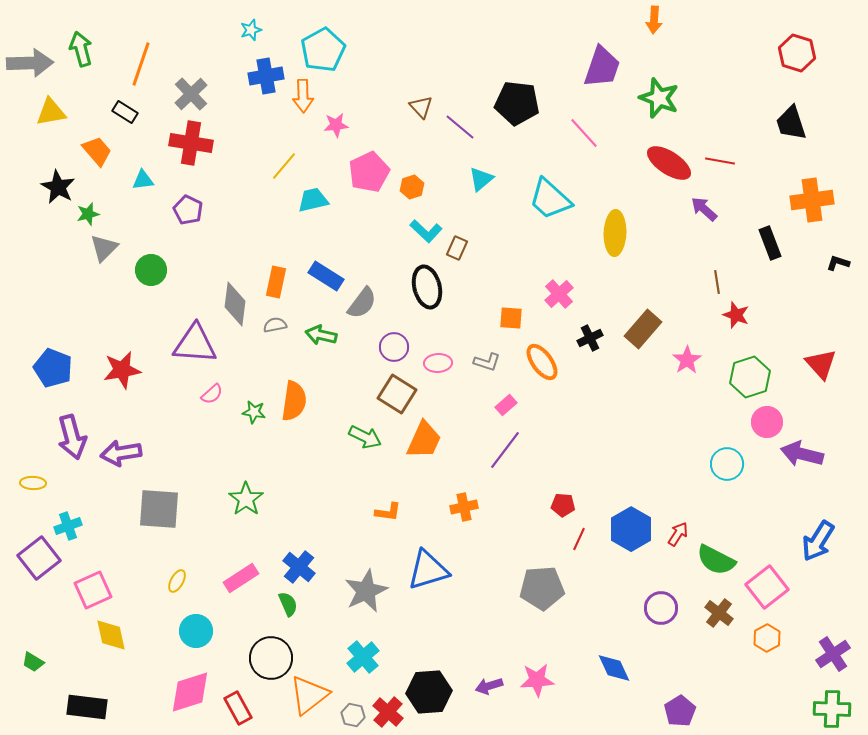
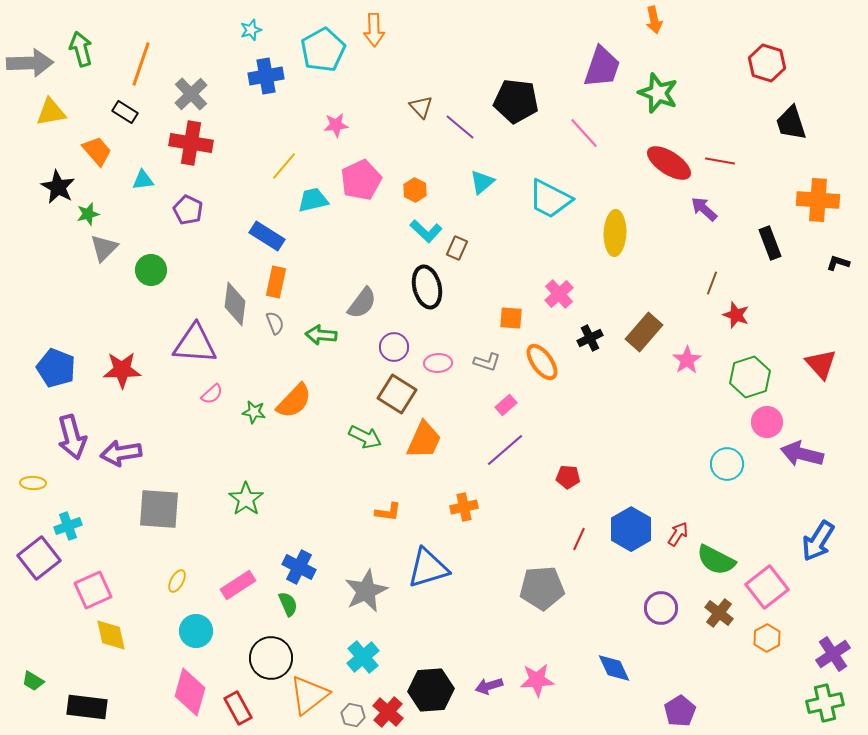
orange arrow at (654, 20): rotated 16 degrees counterclockwise
red hexagon at (797, 53): moved 30 px left, 10 px down
orange arrow at (303, 96): moved 71 px right, 66 px up
green star at (659, 98): moved 1 px left, 5 px up
black pentagon at (517, 103): moved 1 px left, 2 px up
pink pentagon at (369, 172): moved 8 px left, 8 px down
cyan triangle at (481, 179): moved 1 px right, 3 px down
orange hexagon at (412, 187): moved 3 px right, 3 px down; rotated 15 degrees counterclockwise
cyan trapezoid at (550, 199): rotated 15 degrees counterclockwise
orange cross at (812, 200): moved 6 px right; rotated 12 degrees clockwise
blue rectangle at (326, 276): moved 59 px left, 40 px up
brown line at (717, 282): moved 5 px left, 1 px down; rotated 30 degrees clockwise
gray semicircle at (275, 325): moved 2 px up; rotated 80 degrees clockwise
brown rectangle at (643, 329): moved 1 px right, 3 px down
green arrow at (321, 335): rotated 8 degrees counterclockwise
blue pentagon at (53, 368): moved 3 px right
red star at (122, 370): rotated 9 degrees clockwise
orange semicircle at (294, 401): rotated 36 degrees clockwise
purple line at (505, 450): rotated 12 degrees clockwise
red pentagon at (563, 505): moved 5 px right, 28 px up
blue cross at (299, 567): rotated 12 degrees counterclockwise
blue triangle at (428, 570): moved 2 px up
pink rectangle at (241, 578): moved 3 px left, 7 px down
green trapezoid at (33, 662): moved 19 px down
pink diamond at (190, 692): rotated 57 degrees counterclockwise
black hexagon at (429, 692): moved 2 px right, 2 px up
green cross at (832, 709): moved 7 px left, 6 px up; rotated 15 degrees counterclockwise
